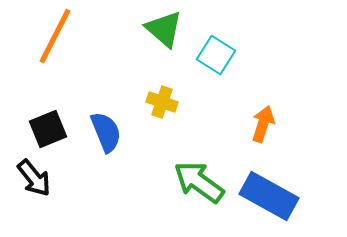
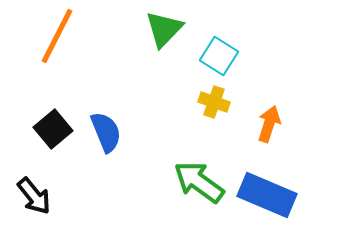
green triangle: rotated 33 degrees clockwise
orange line: moved 2 px right
cyan square: moved 3 px right, 1 px down
yellow cross: moved 52 px right
orange arrow: moved 6 px right
black square: moved 5 px right; rotated 18 degrees counterclockwise
black arrow: moved 18 px down
blue rectangle: moved 2 px left, 1 px up; rotated 6 degrees counterclockwise
